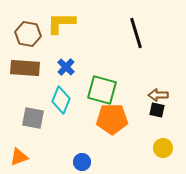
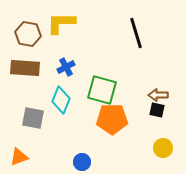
blue cross: rotated 18 degrees clockwise
